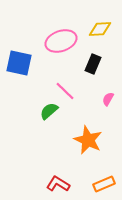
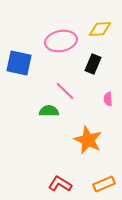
pink ellipse: rotated 8 degrees clockwise
pink semicircle: rotated 32 degrees counterclockwise
green semicircle: rotated 42 degrees clockwise
red L-shape: moved 2 px right
